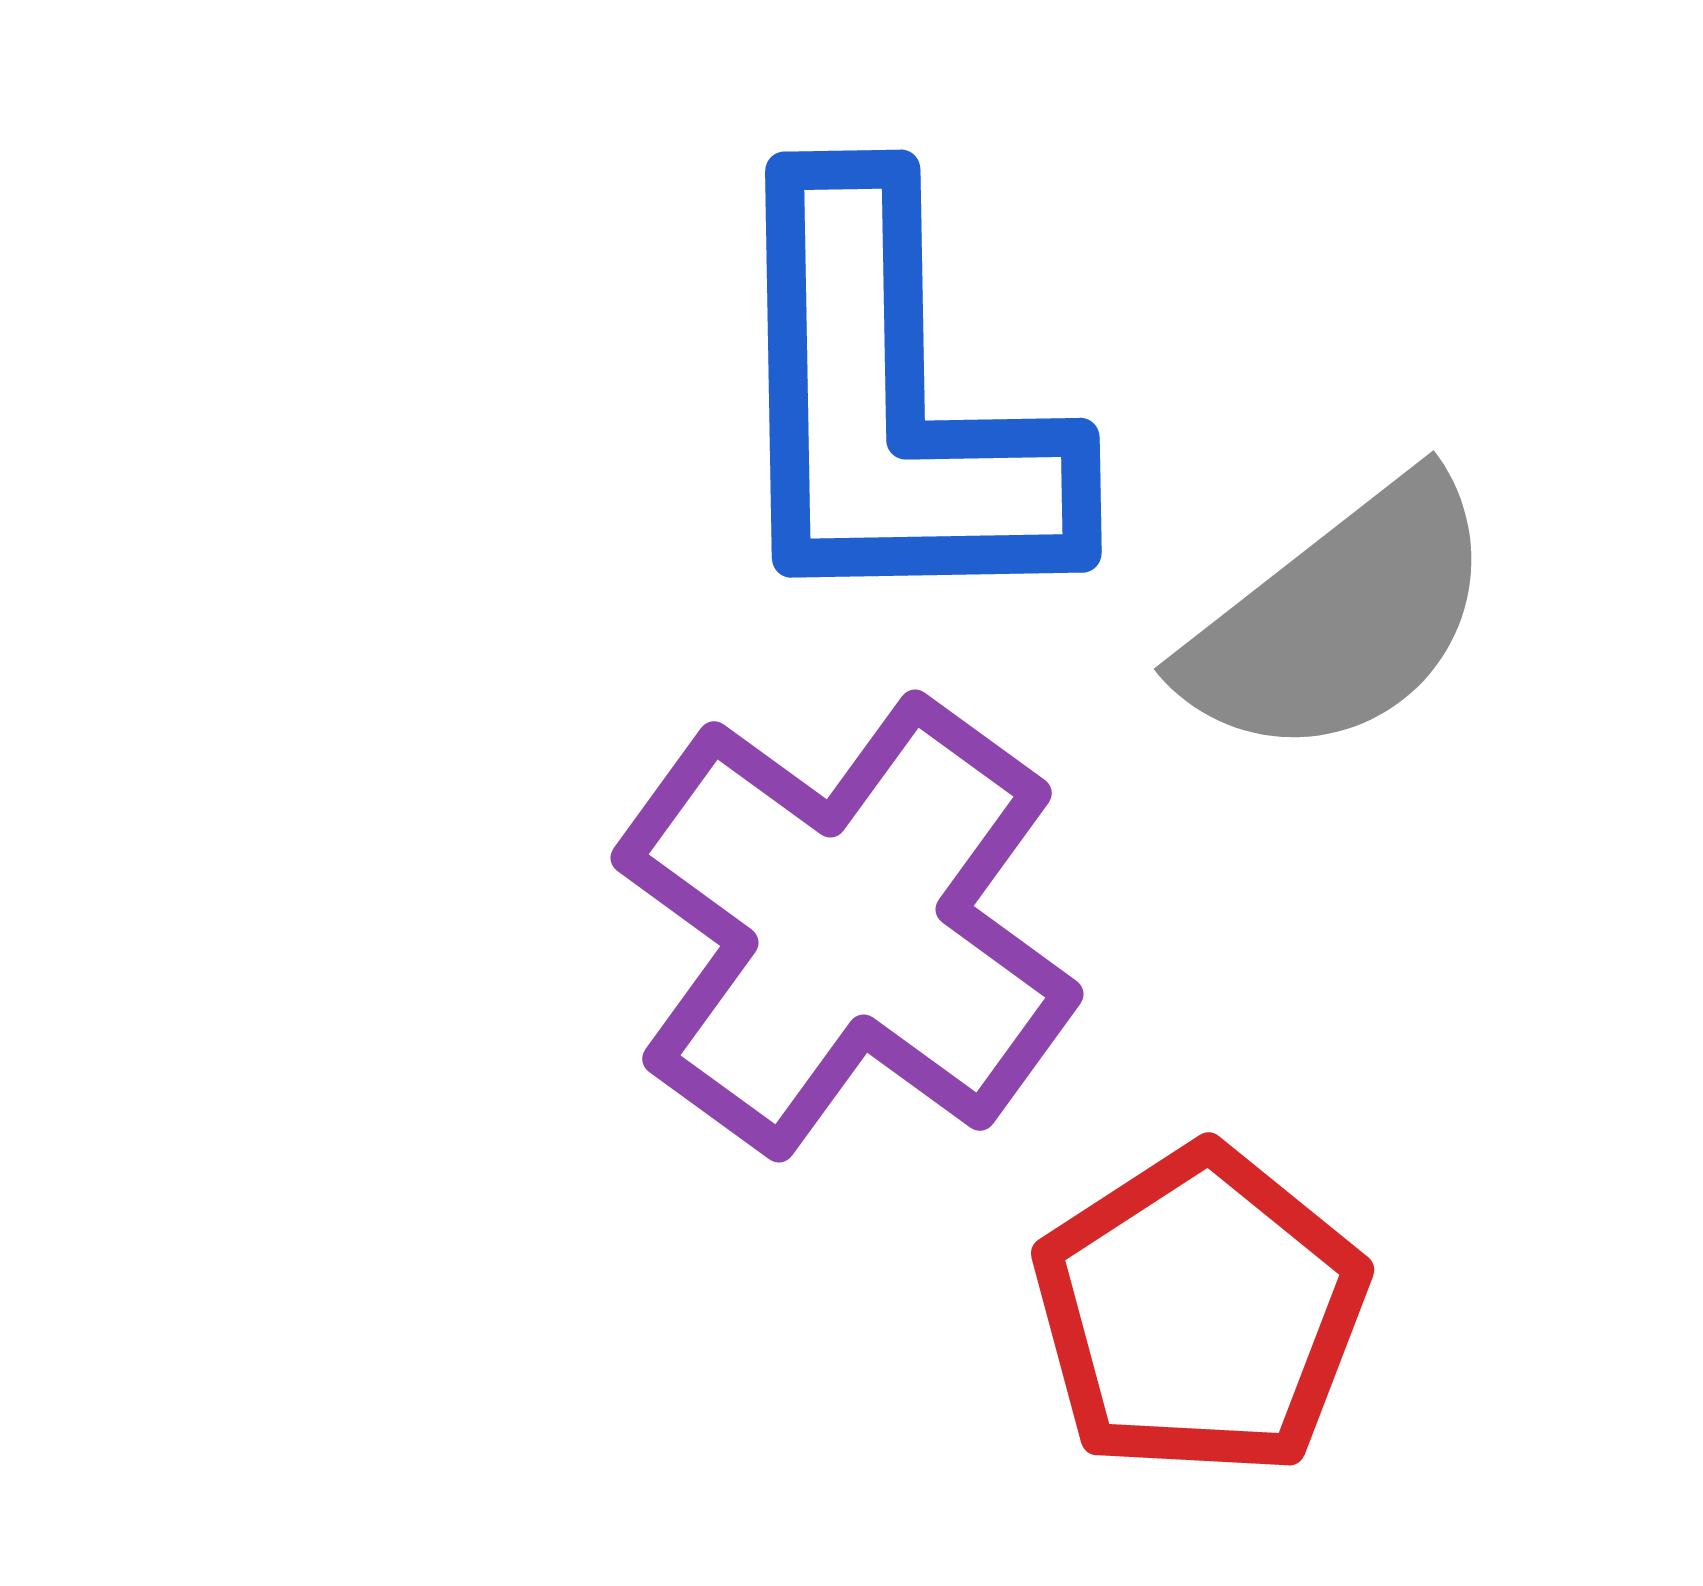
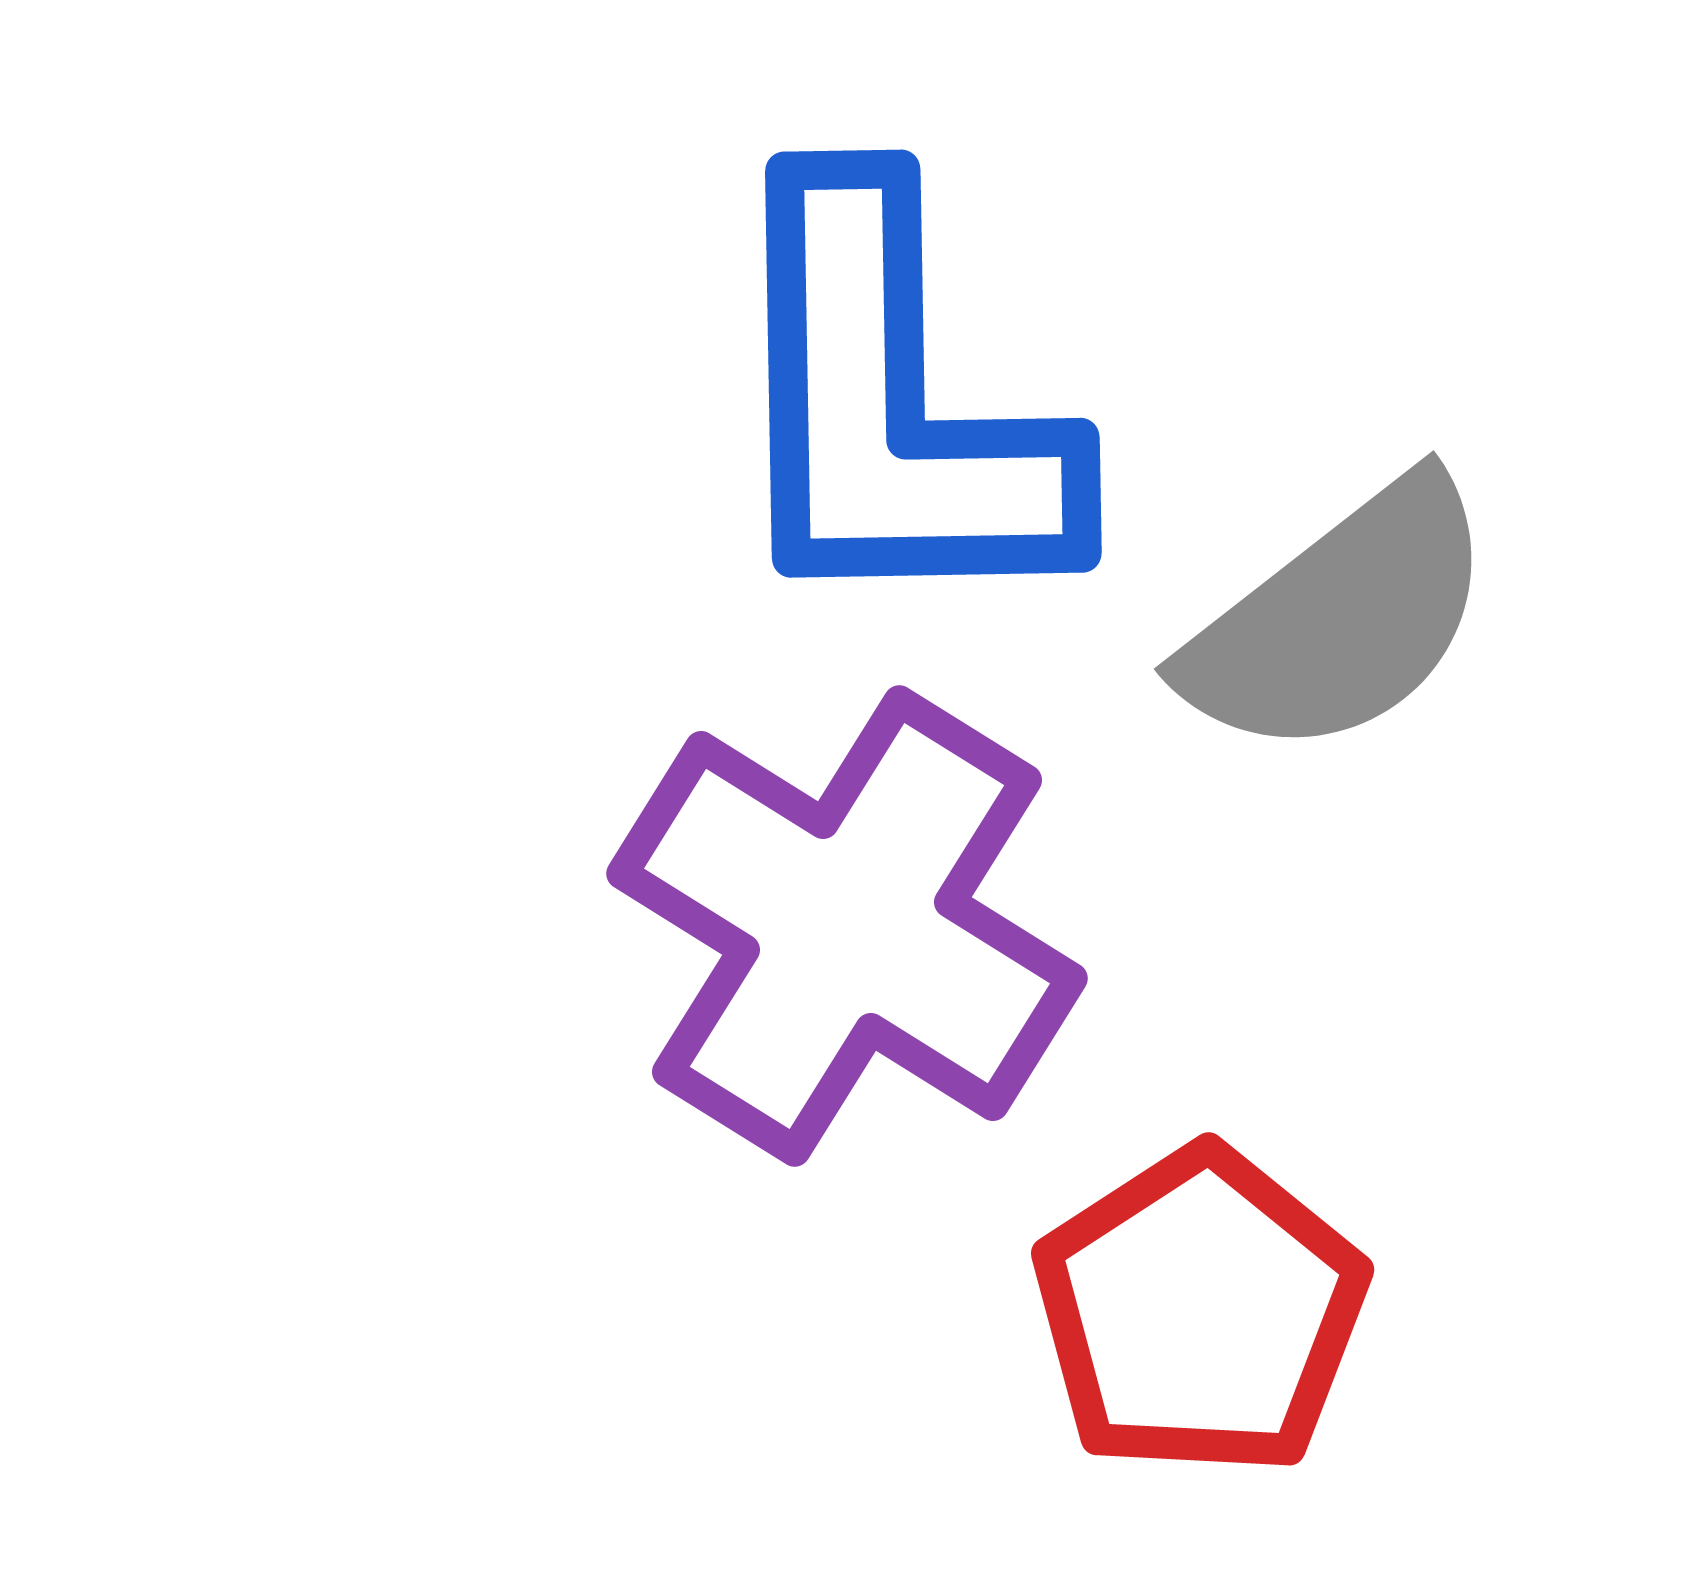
purple cross: rotated 4 degrees counterclockwise
